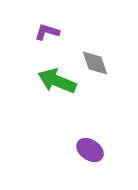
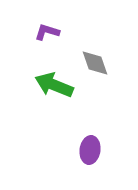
green arrow: moved 3 px left, 4 px down
purple ellipse: rotated 64 degrees clockwise
